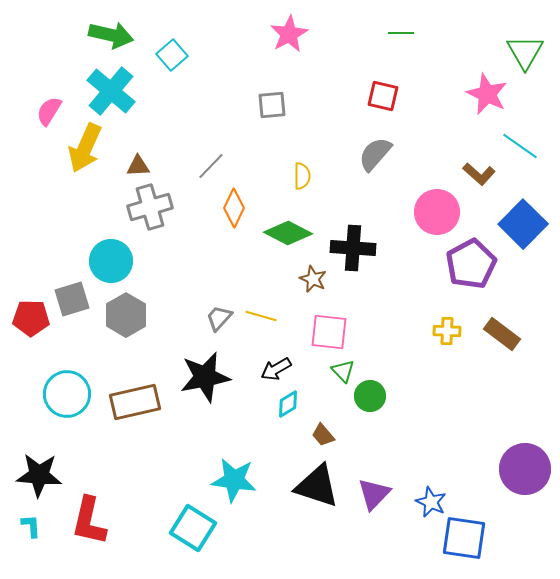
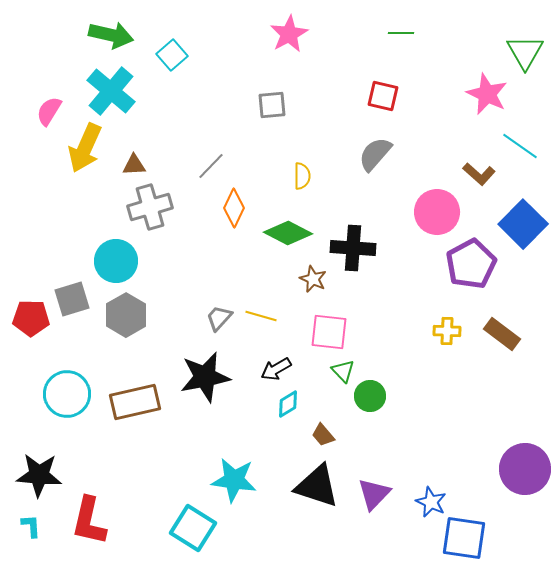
brown triangle at (138, 166): moved 4 px left, 1 px up
cyan circle at (111, 261): moved 5 px right
